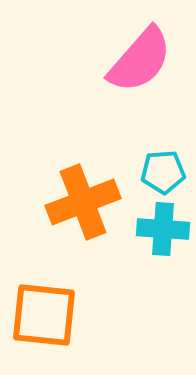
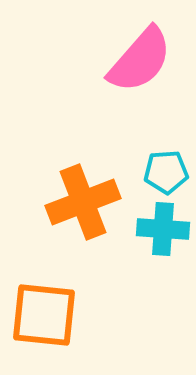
cyan pentagon: moved 3 px right
